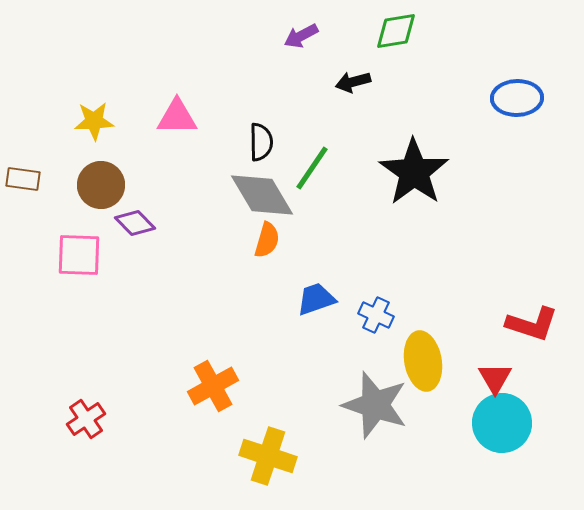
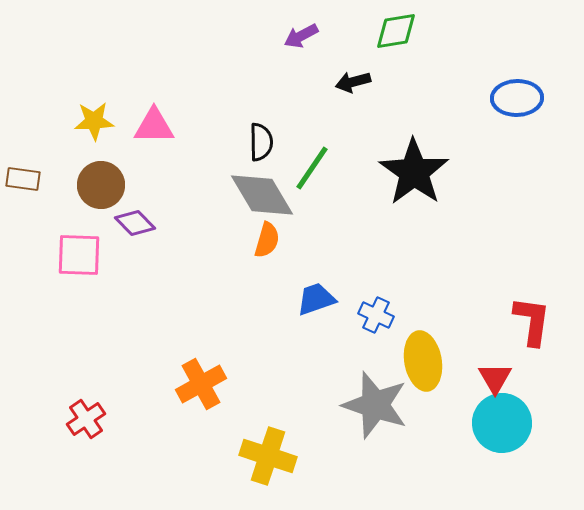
pink triangle: moved 23 px left, 9 px down
red L-shape: moved 3 px up; rotated 100 degrees counterclockwise
orange cross: moved 12 px left, 2 px up
